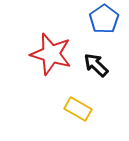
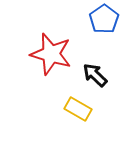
black arrow: moved 1 px left, 10 px down
